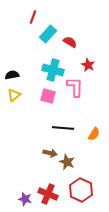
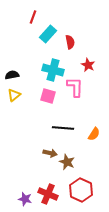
red semicircle: rotated 48 degrees clockwise
